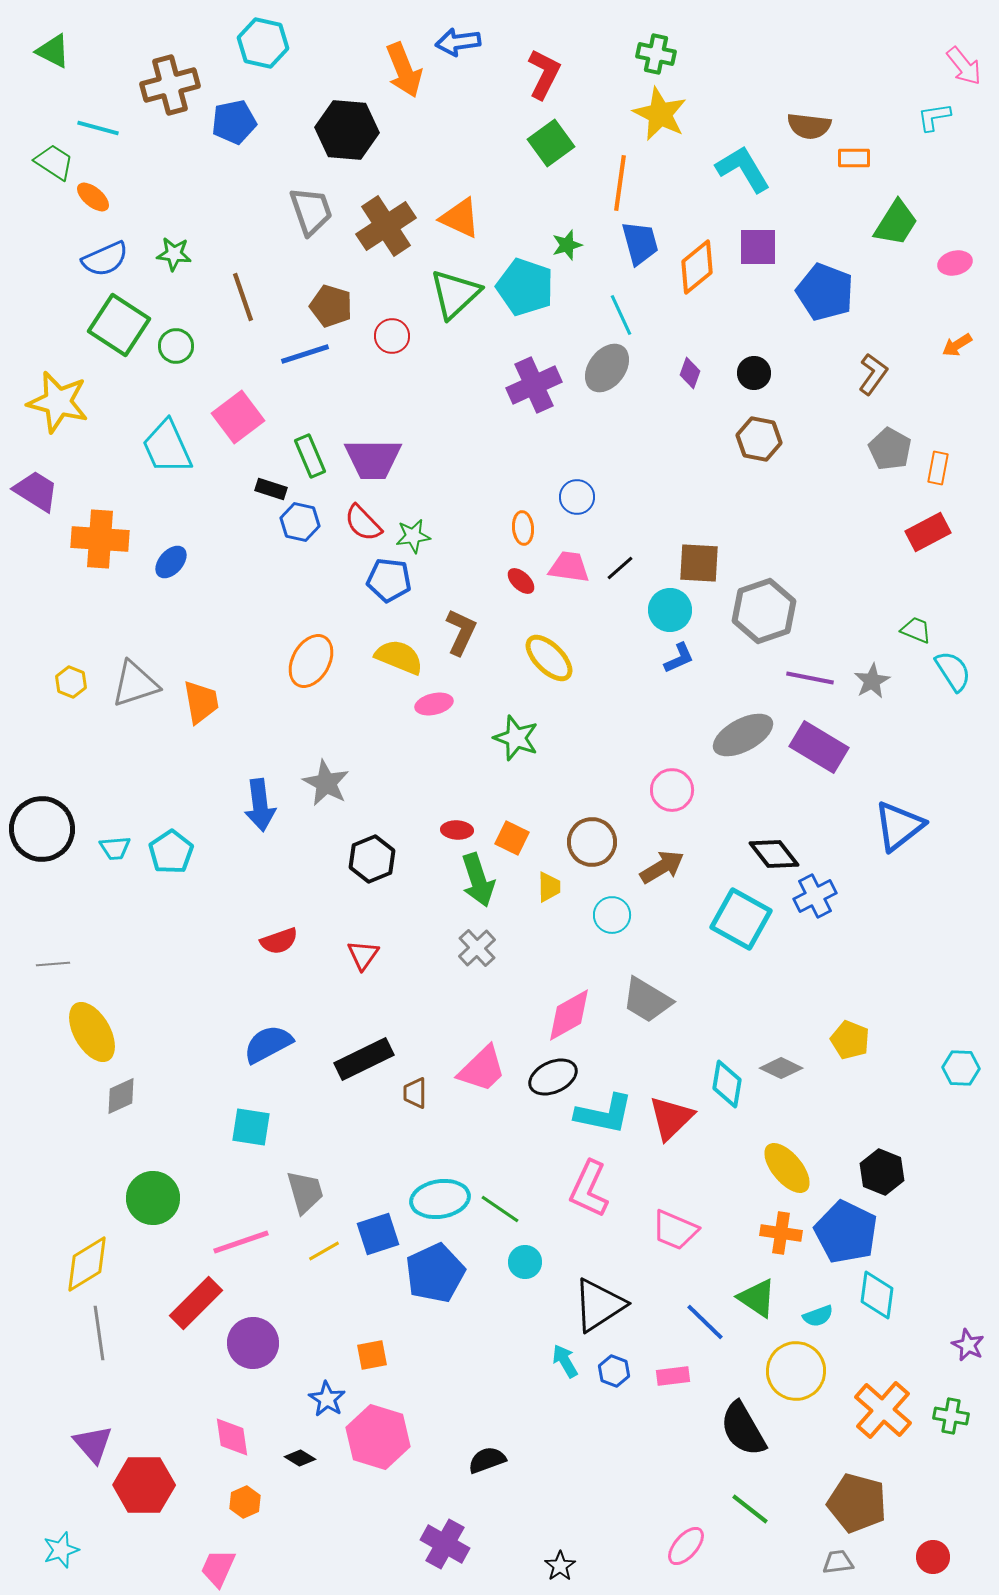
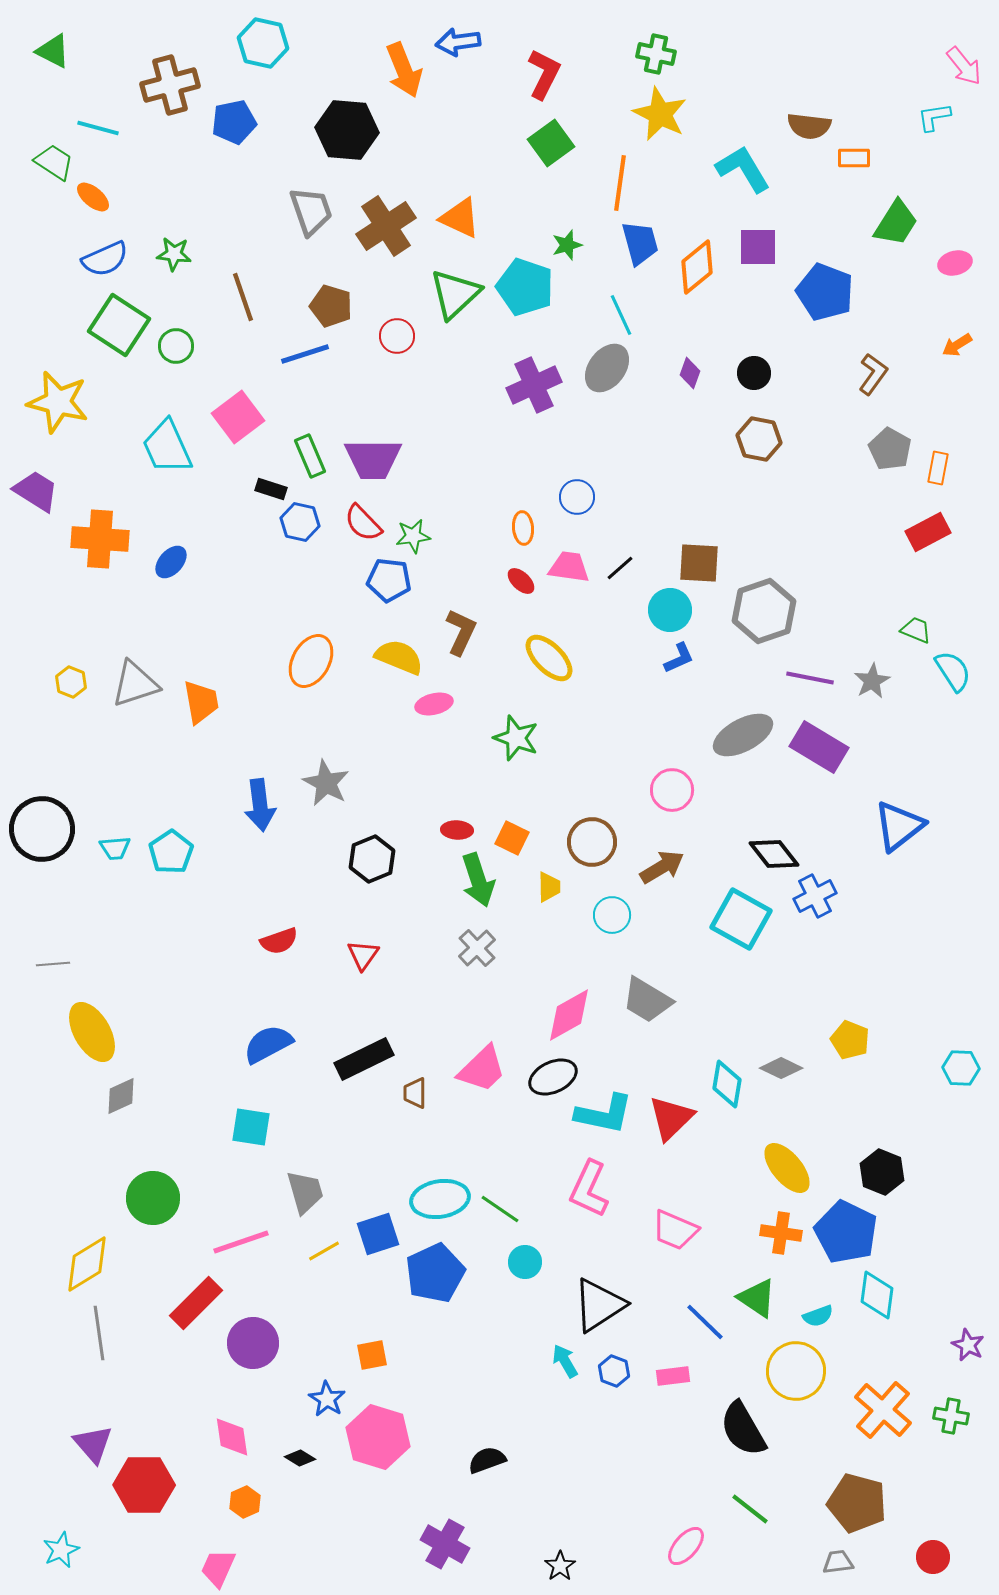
red circle at (392, 336): moved 5 px right
cyan star at (61, 1550): rotated 6 degrees counterclockwise
